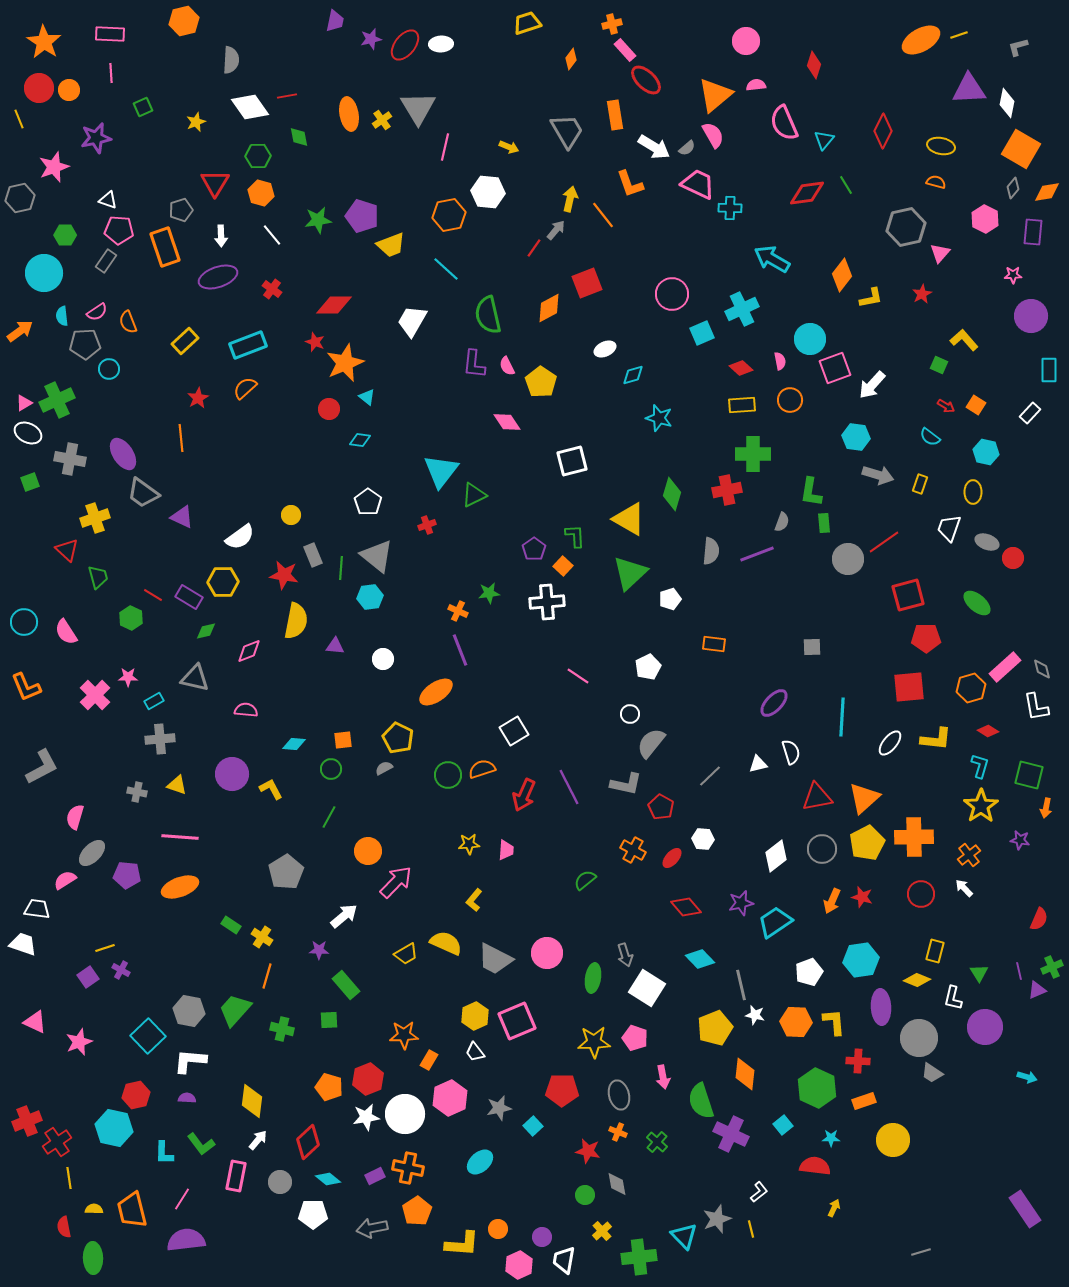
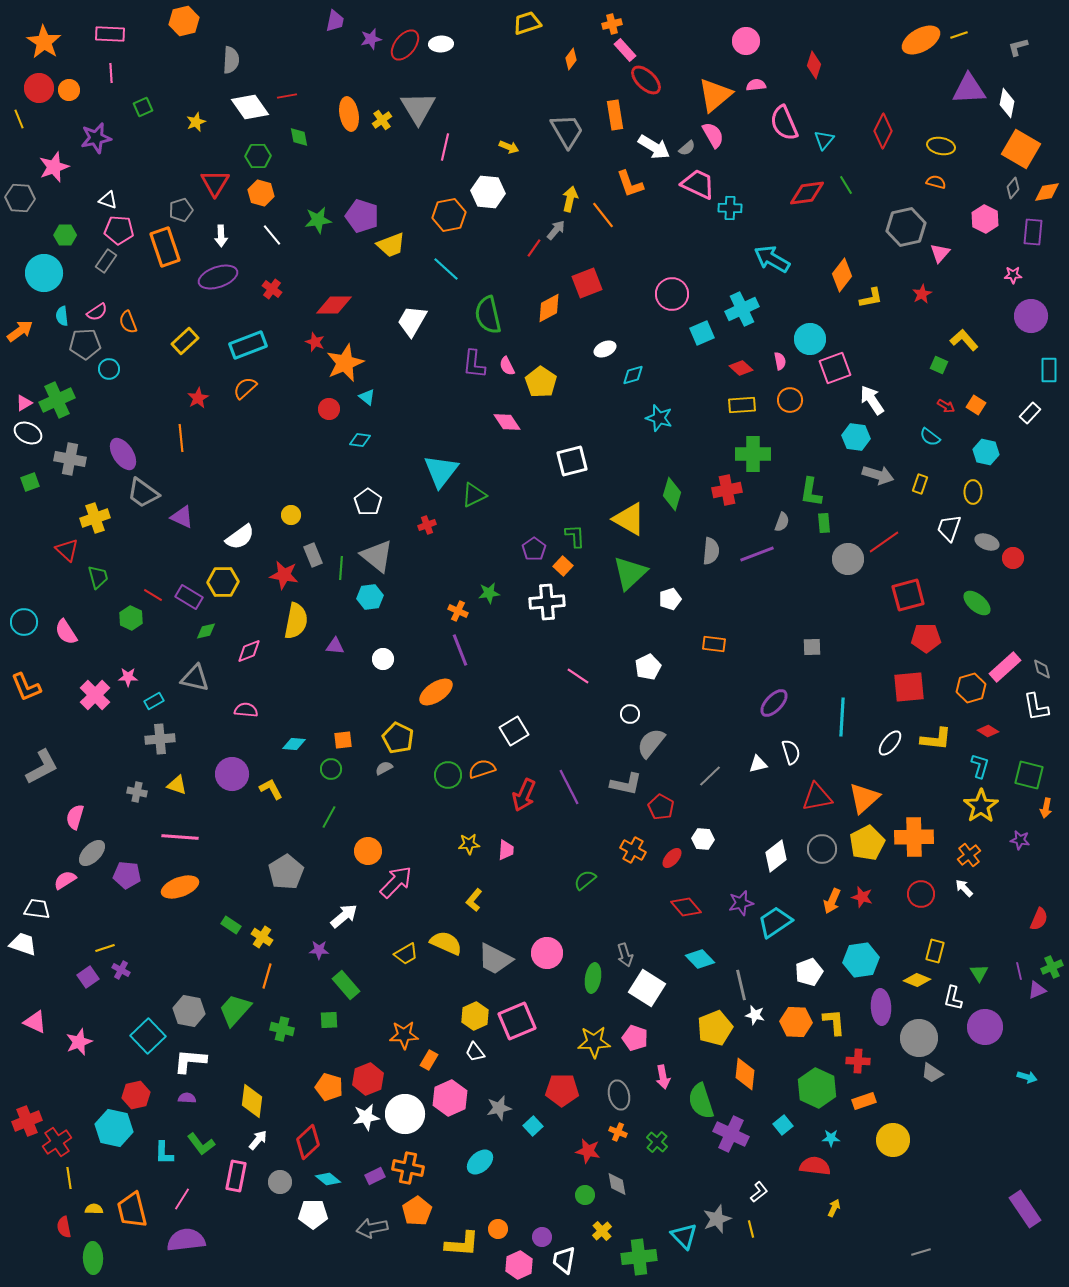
gray hexagon at (20, 198): rotated 16 degrees clockwise
white arrow at (872, 385): moved 15 px down; rotated 104 degrees clockwise
